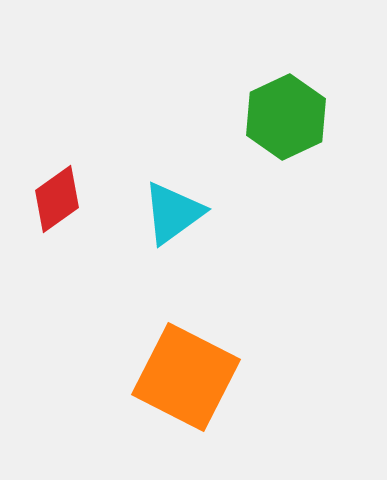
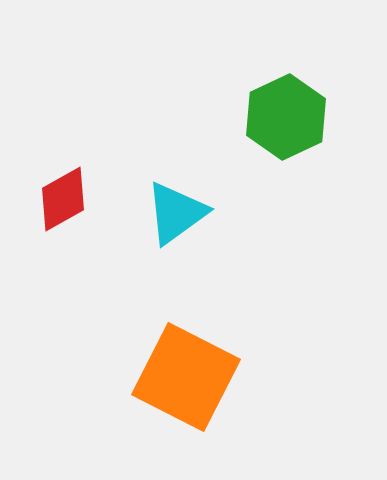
red diamond: moved 6 px right; rotated 6 degrees clockwise
cyan triangle: moved 3 px right
